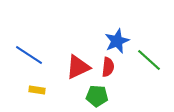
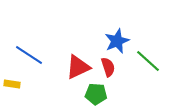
green line: moved 1 px left, 1 px down
red semicircle: rotated 24 degrees counterclockwise
yellow rectangle: moved 25 px left, 6 px up
green pentagon: moved 1 px left, 2 px up
